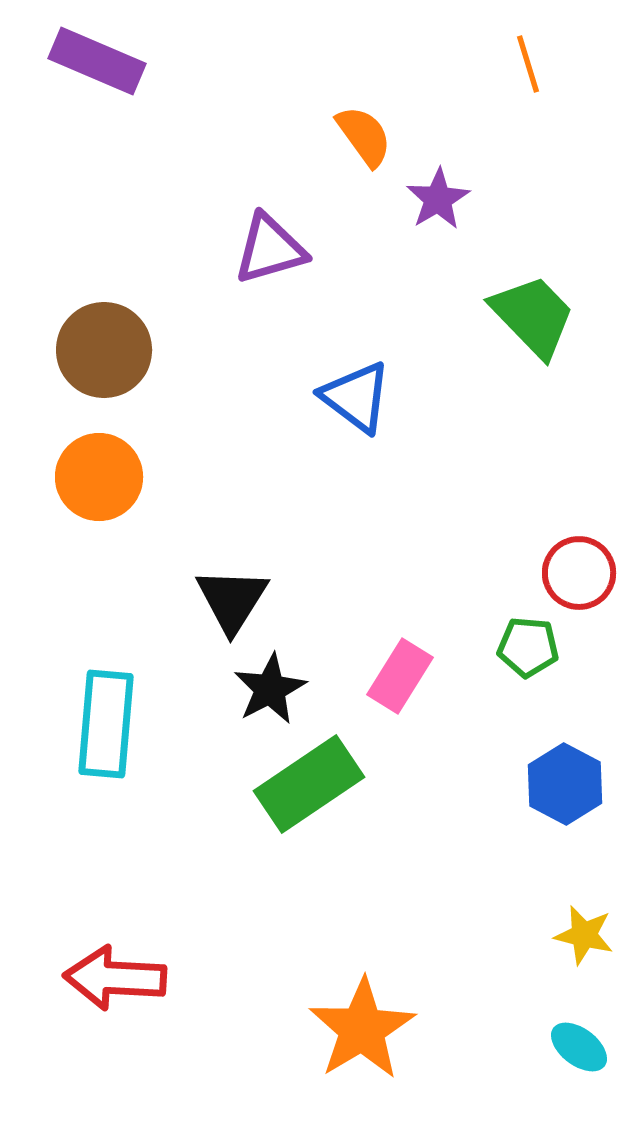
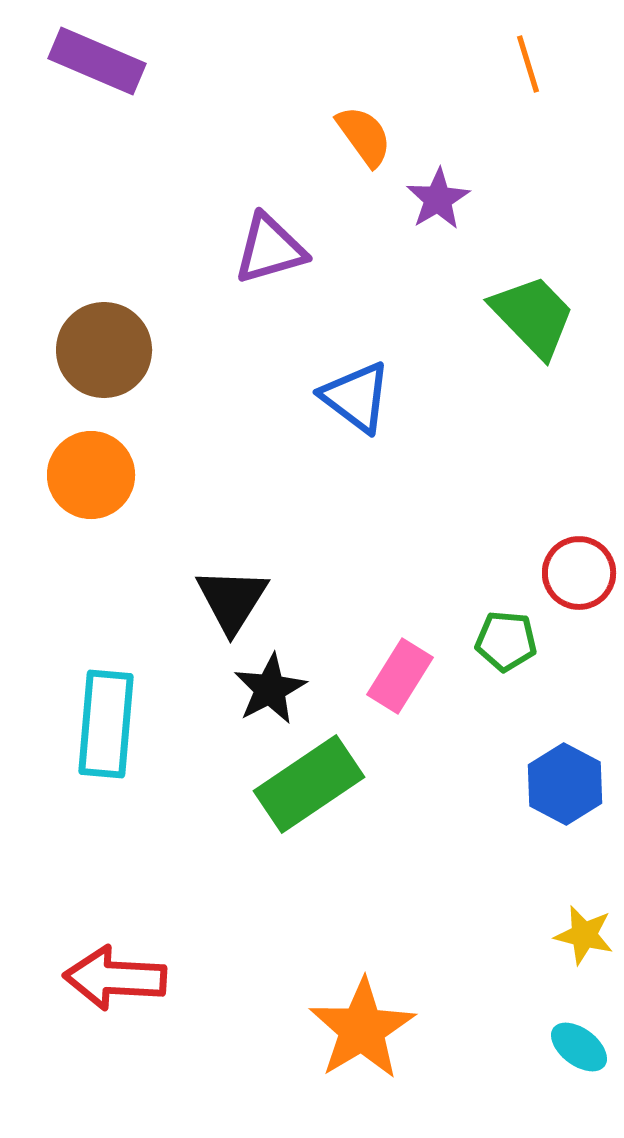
orange circle: moved 8 px left, 2 px up
green pentagon: moved 22 px left, 6 px up
